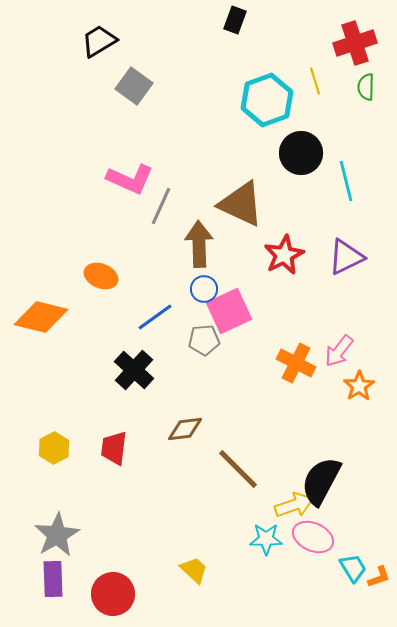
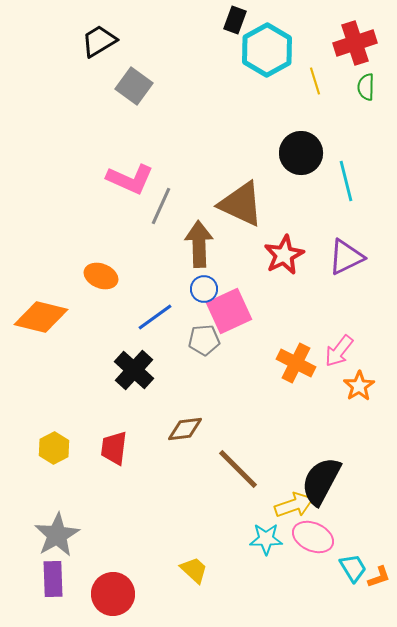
cyan hexagon: moved 50 px up; rotated 9 degrees counterclockwise
